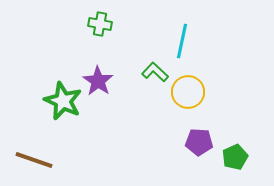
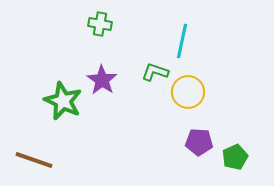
green L-shape: rotated 24 degrees counterclockwise
purple star: moved 4 px right, 1 px up
